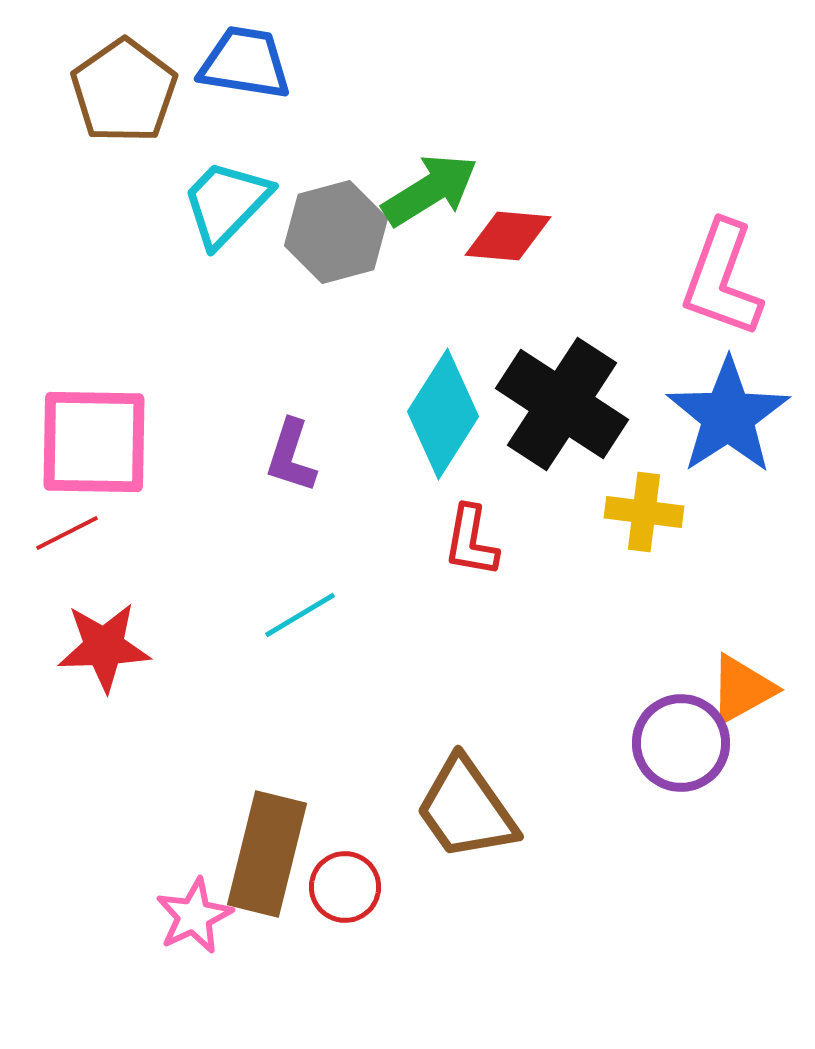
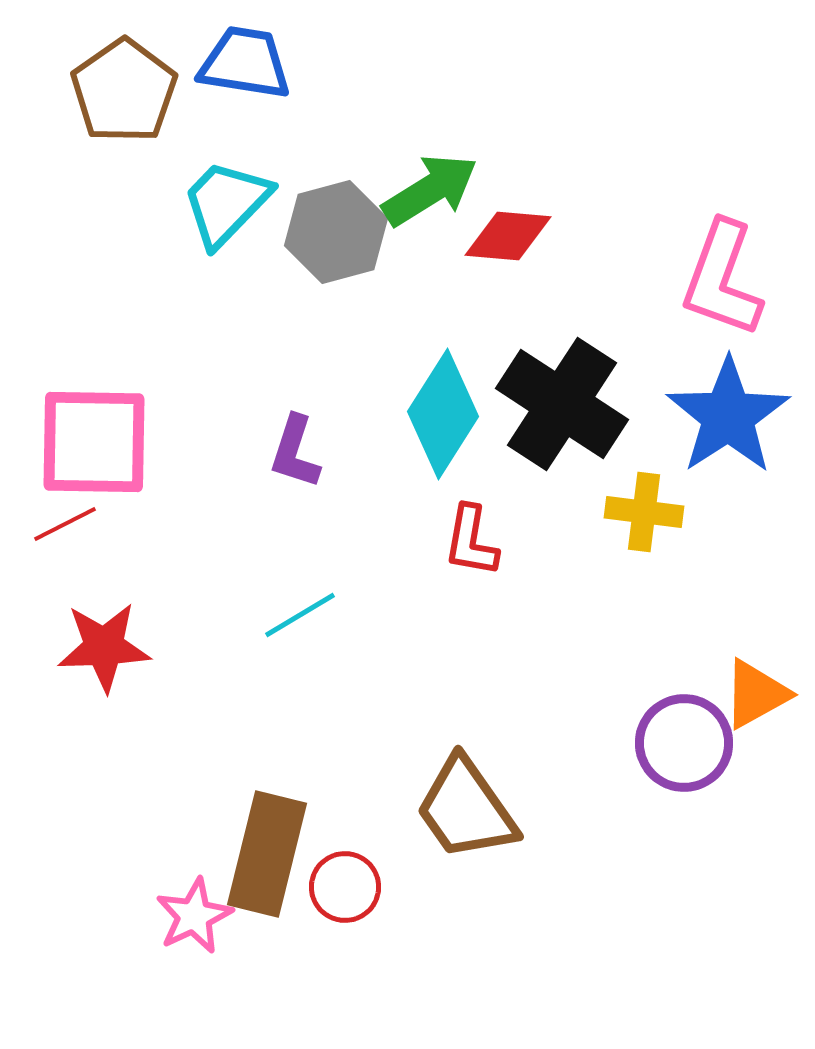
purple L-shape: moved 4 px right, 4 px up
red line: moved 2 px left, 9 px up
orange triangle: moved 14 px right, 5 px down
purple circle: moved 3 px right
